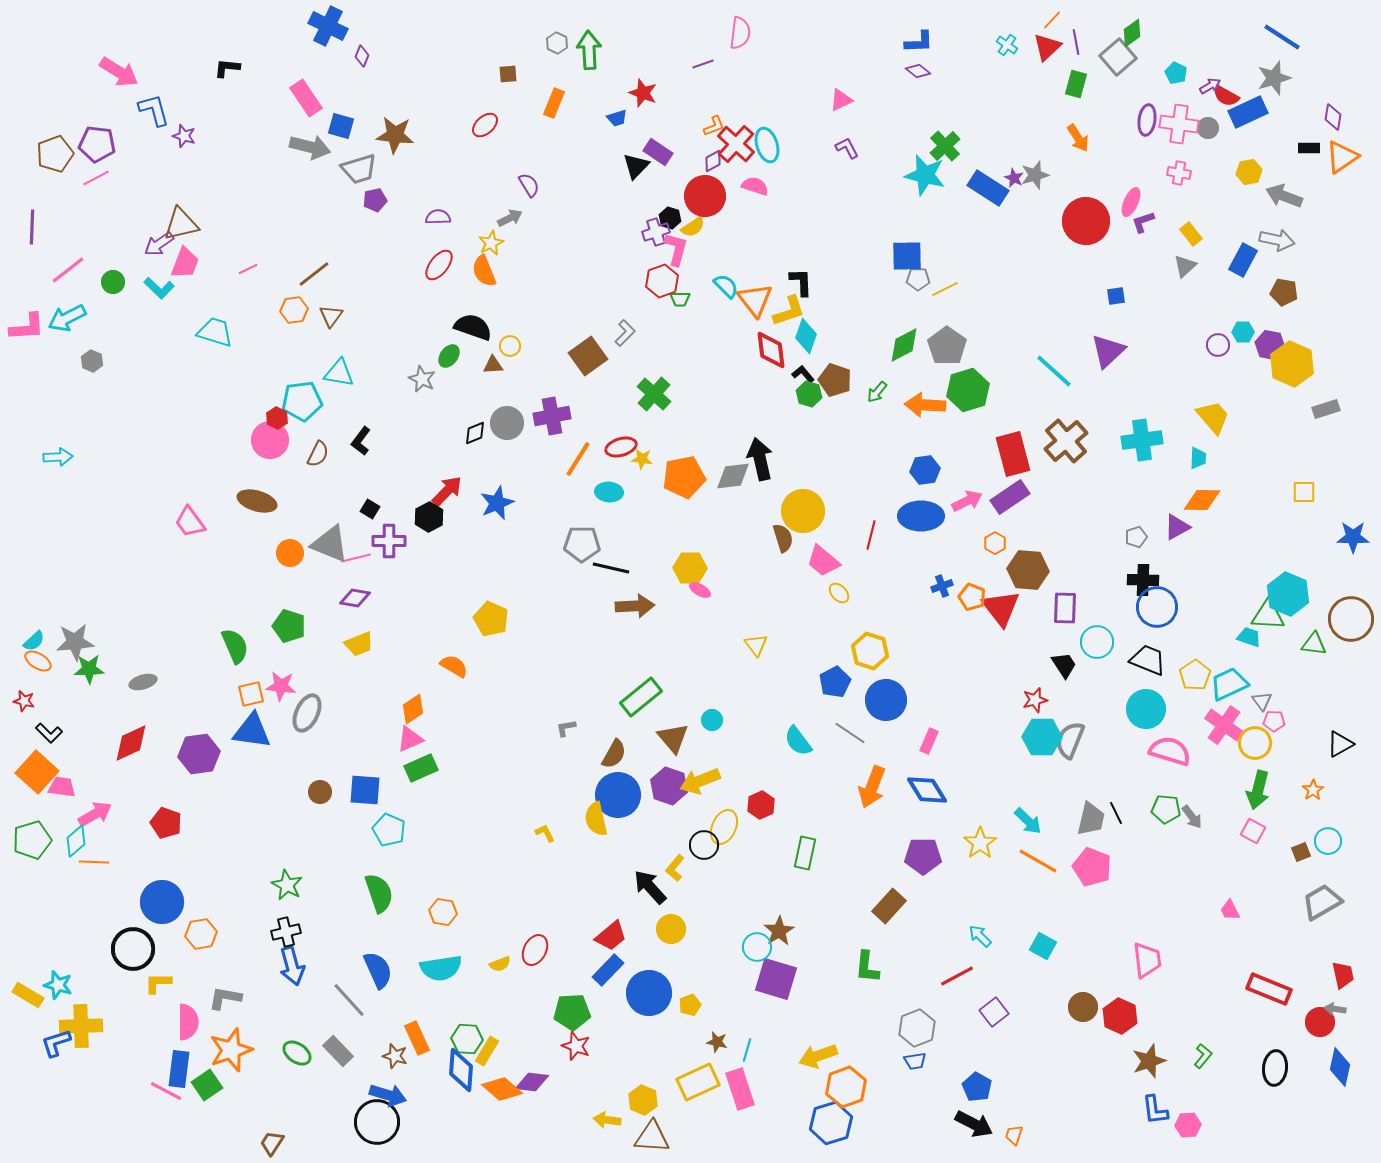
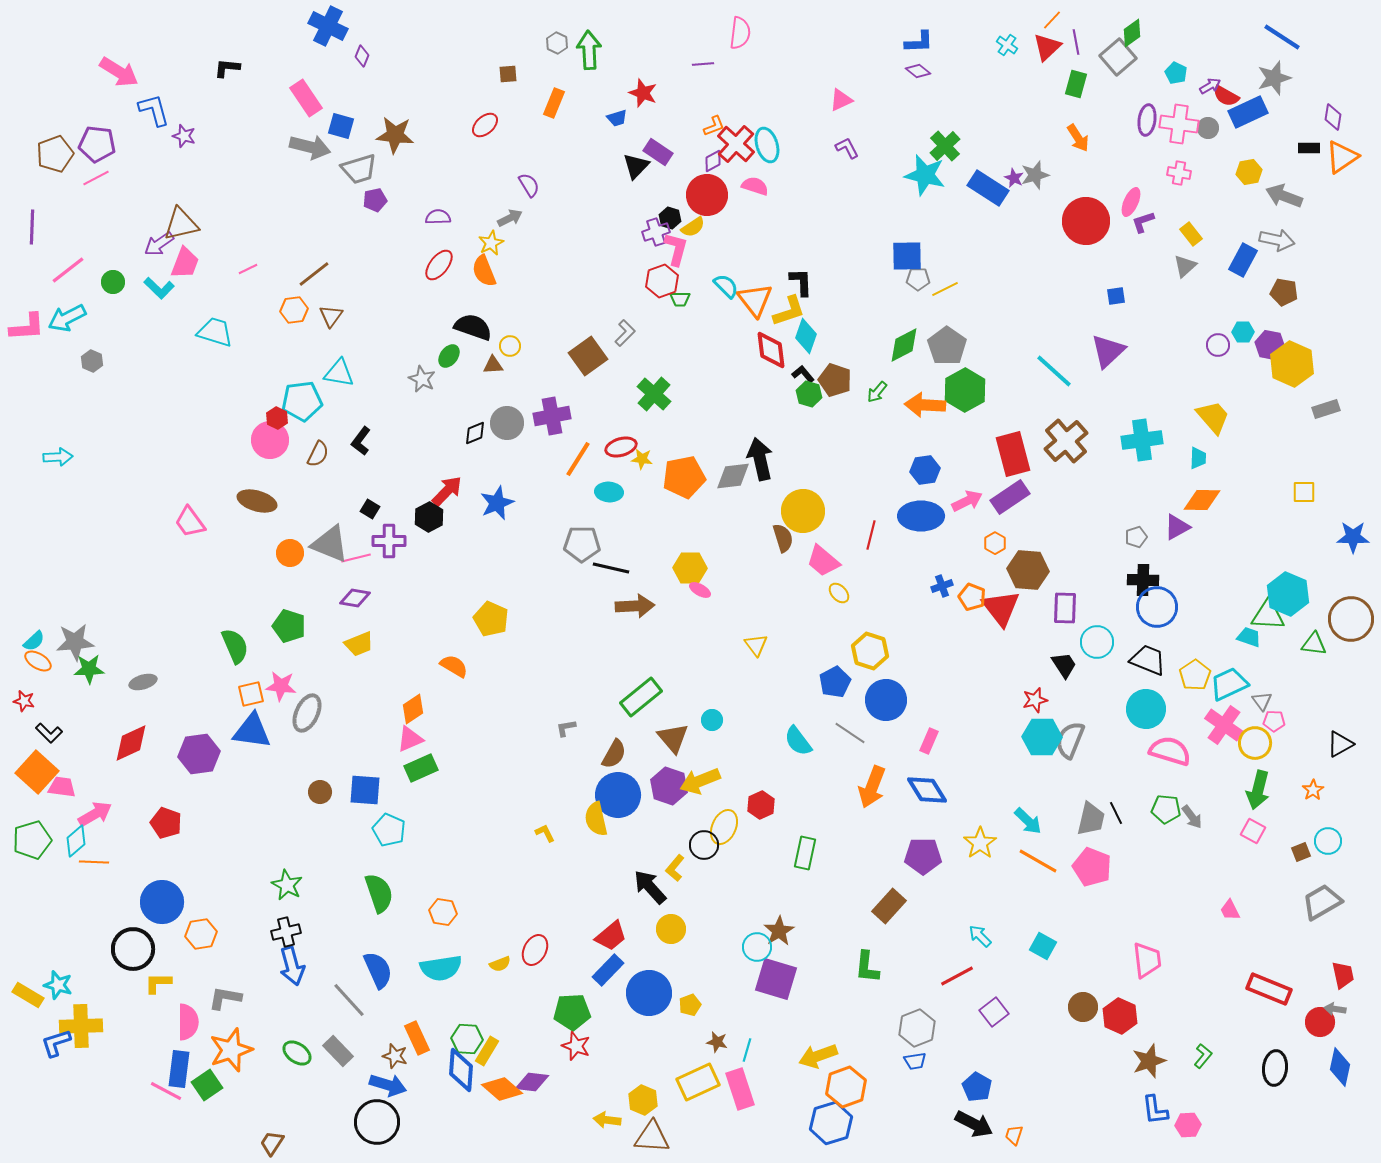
purple line at (703, 64): rotated 15 degrees clockwise
red circle at (705, 196): moved 2 px right, 1 px up
green hexagon at (968, 390): moved 3 px left; rotated 12 degrees counterclockwise
blue arrow at (388, 1095): moved 10 px up
